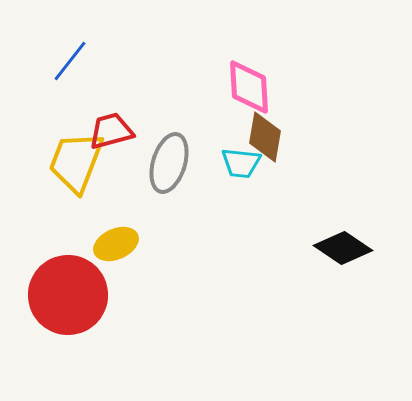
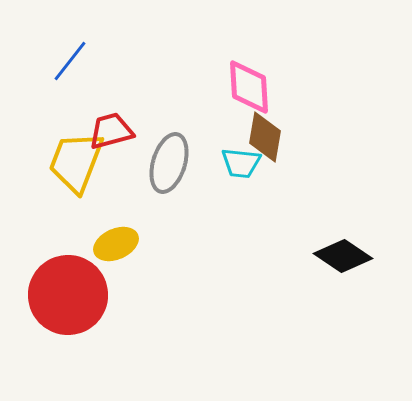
black diamond: moved 8 px down
